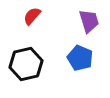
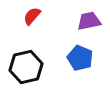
purple trapezoid: rotated 85 degrees counterclockwise
black hexagon: moved 3 px down
